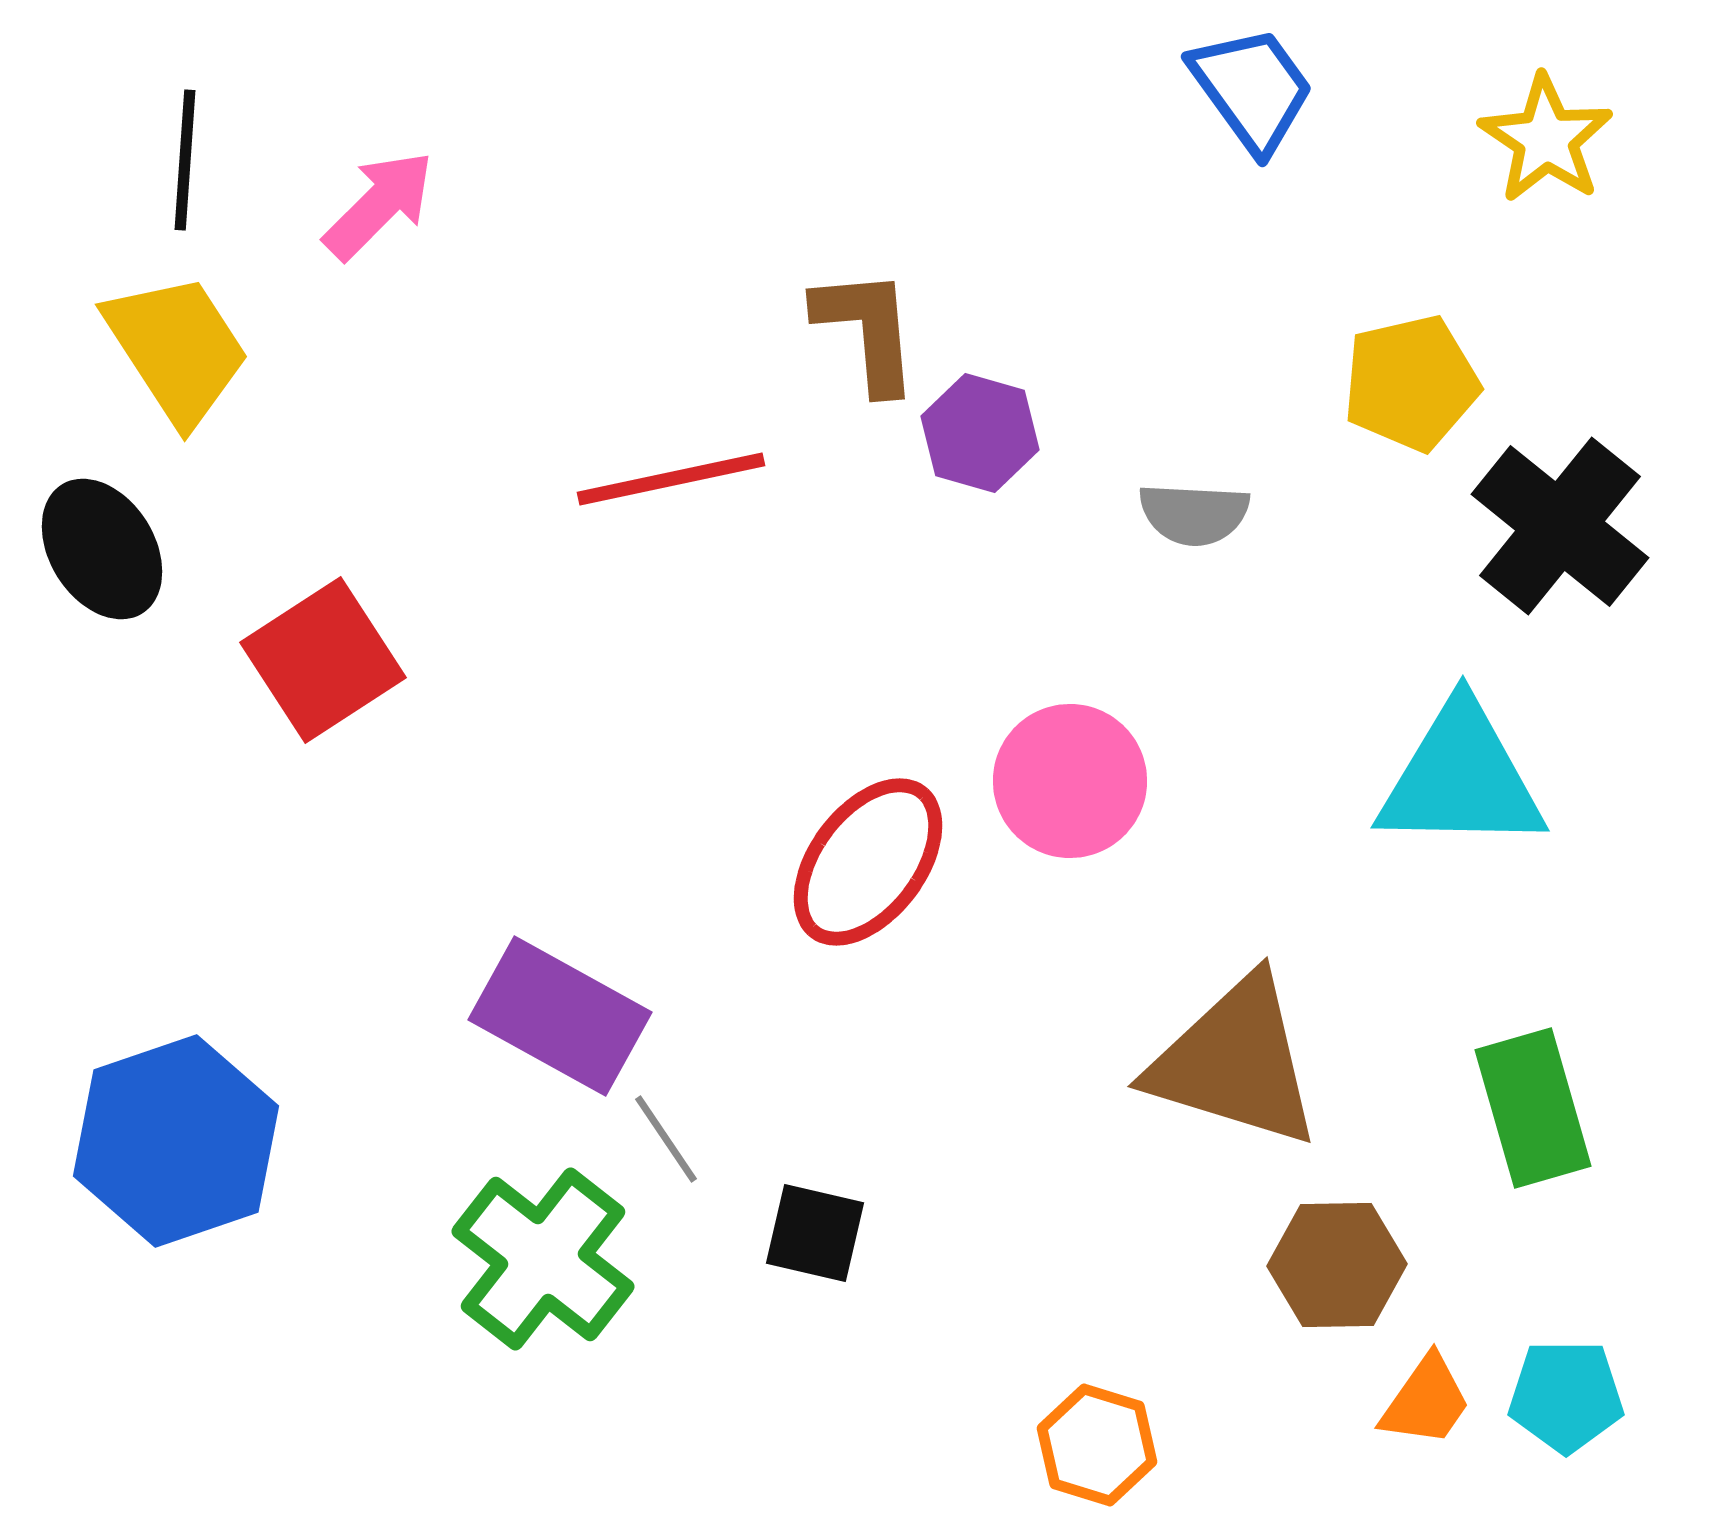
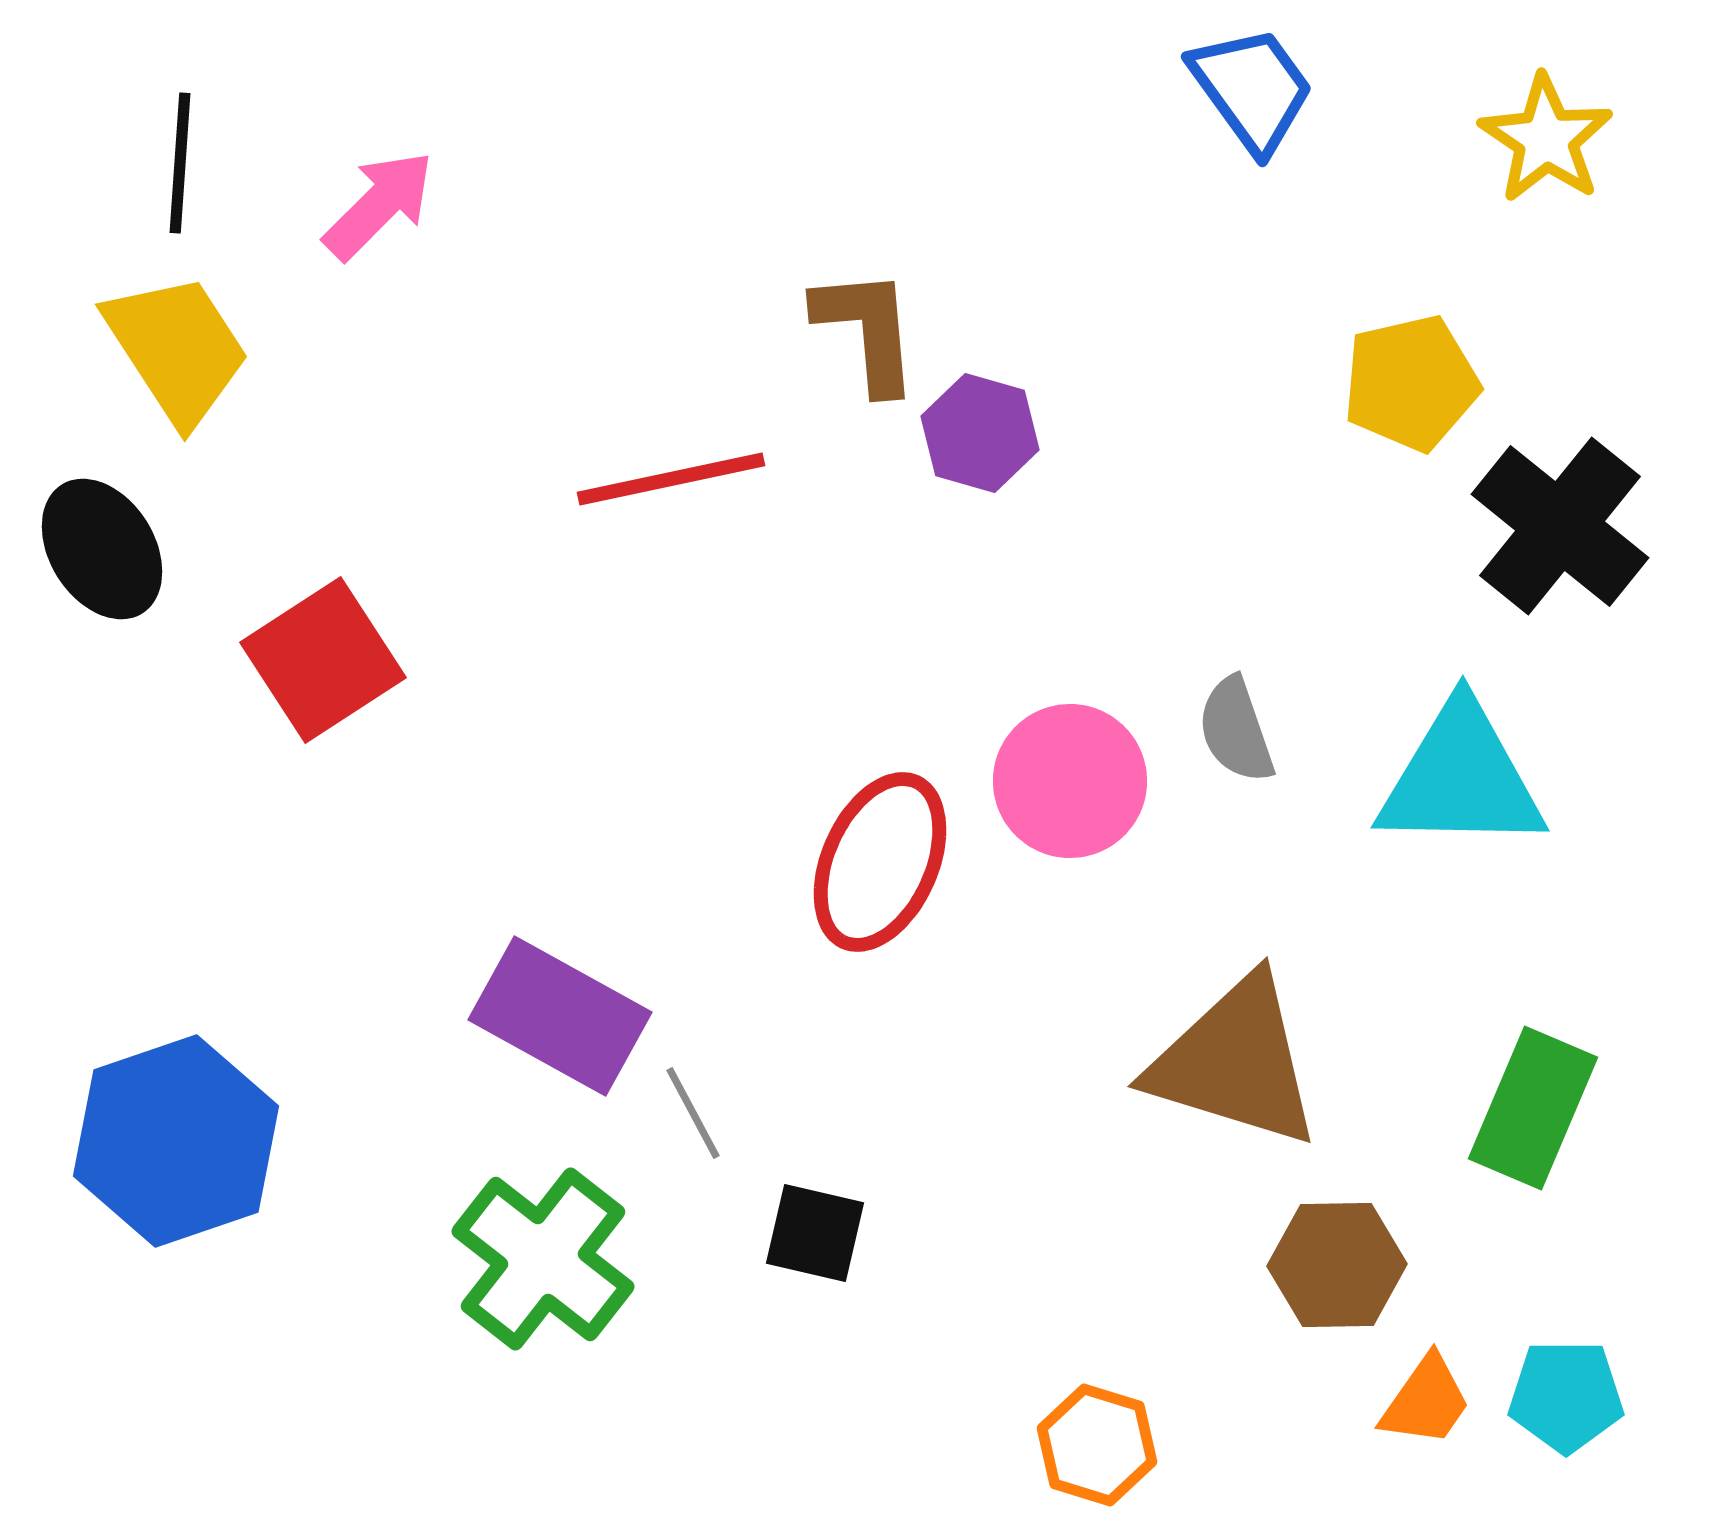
black line: moved 5 px left, 3 px down
gray semicircle: moved 42 px right, 216 px down; rotated 68 degrees clockwise
red ellipse: moved 12 px right; rotated 13 degrees counterclockwise
green rectangle: rotated 39 degrees clockwise
gray line: moved 27 px right, 26 px up; rotated 6 degrees clockwise
